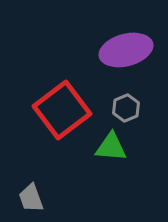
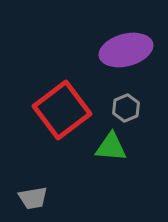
gray trapezoid: moved 2 px right; rotated 80 degrees counterclockwise
